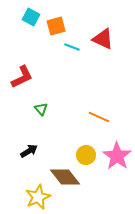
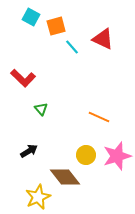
cyan line: rotated 28 degrees clockwise
red L-shape: moved 1 px right, 1 px down; rotated 70 degrees clockwise
pink star: rotated 20 degrees clockwise
